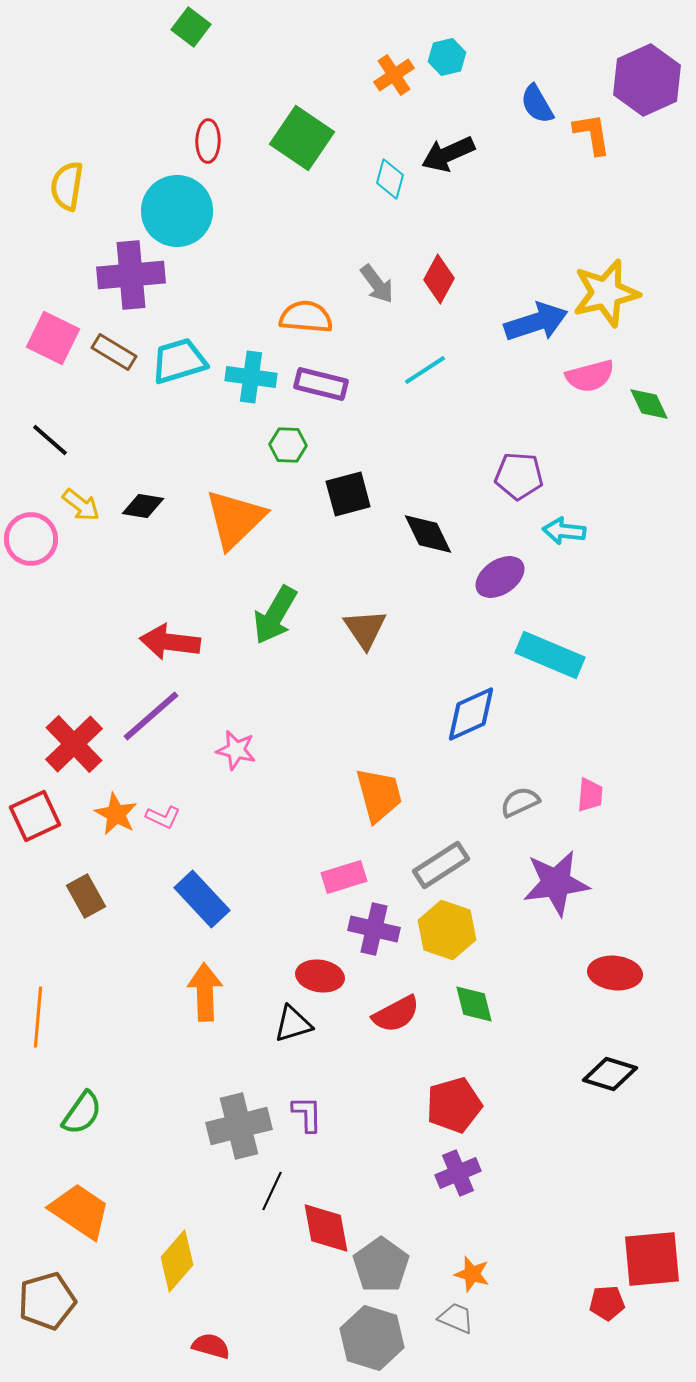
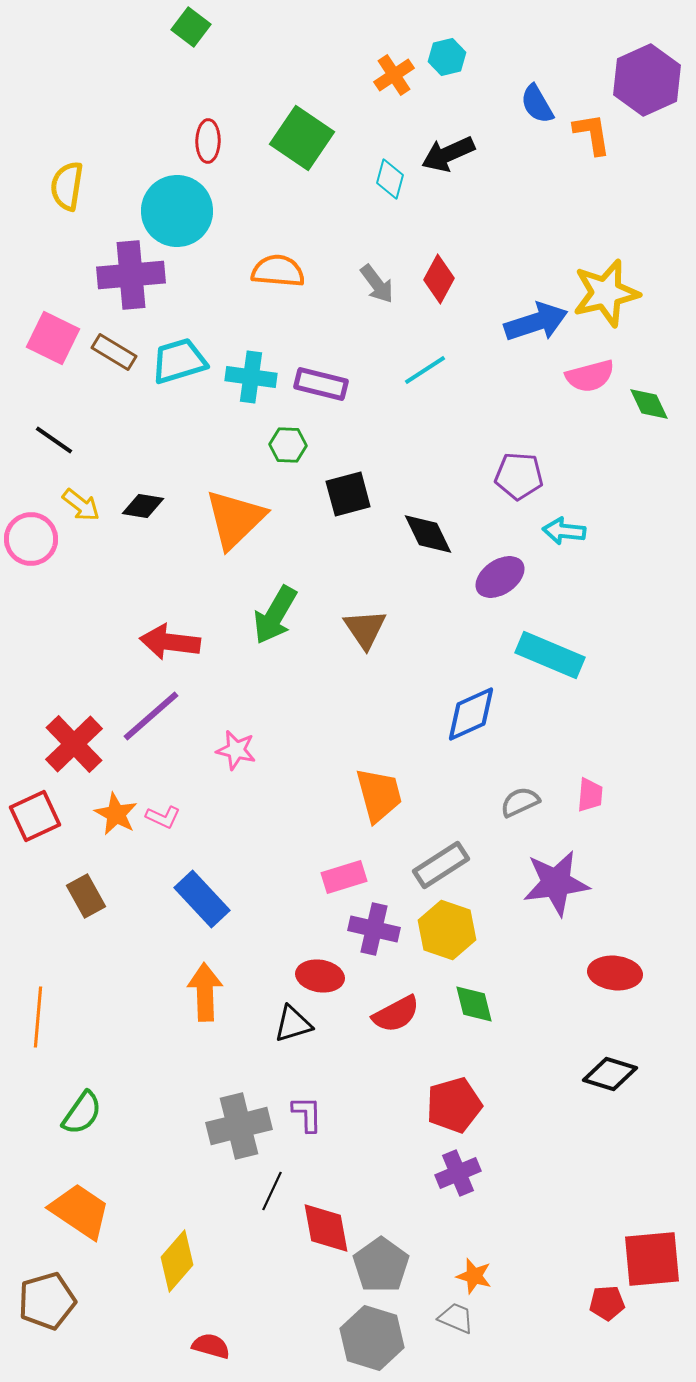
orange semicircle at (306, 317): moved 28 px left, 46 px up
black line at (50, 440): moved 4 px right; rotated 6 degrees counterclockwise
orange star at (472, 1274): moved 2 px right, 2 px down
